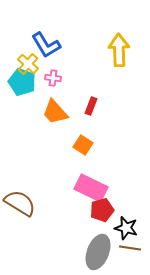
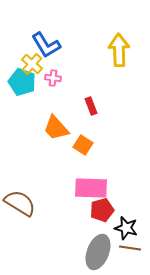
yellow cross: moved 4 px right
red rectangle: rotated 42 degrees counterclockwise
orange trapezoid: moved 1 px right, 16 px down
pink rectangle: rotated 24 degrees counterclockwise
